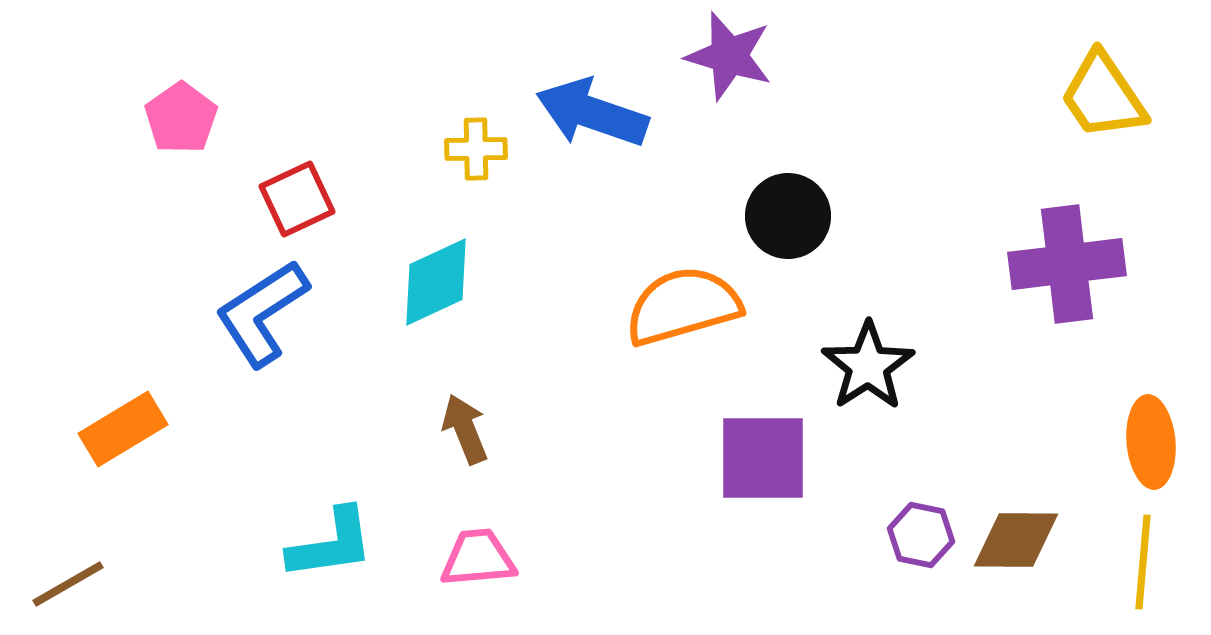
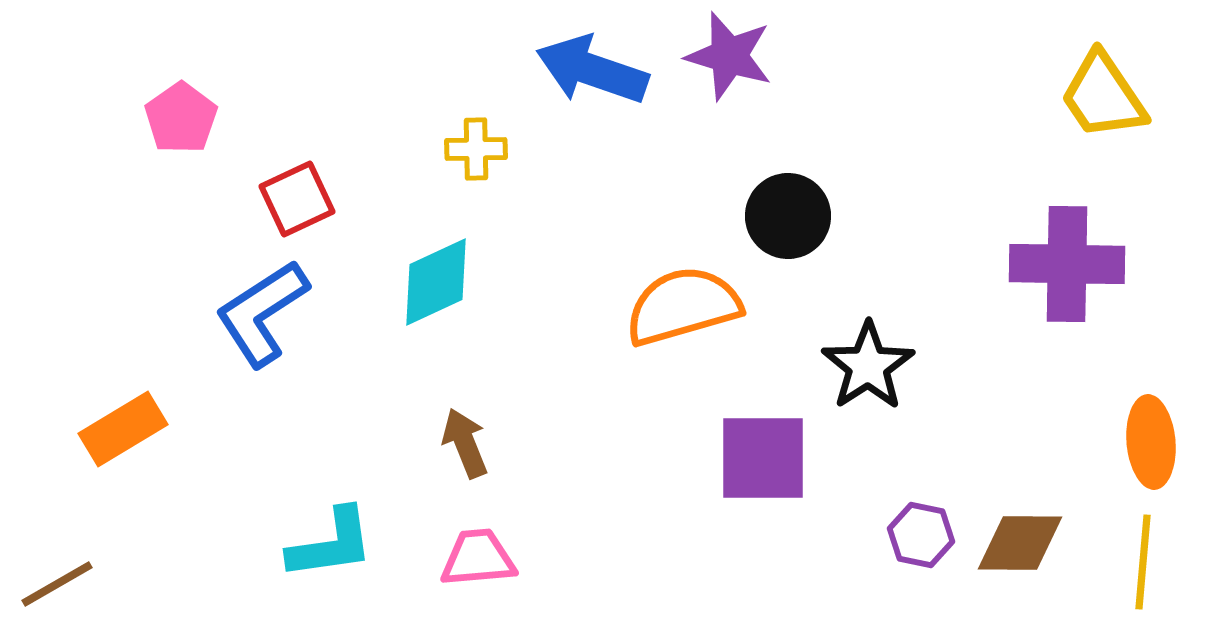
blue arrow: moved 43 px up
purple cross: rotated 8 degrees clockwise
brown arrow: moved 14 px down
brown diamond: moved 4 px right, 3 px down
brown line: moved 11 px left
